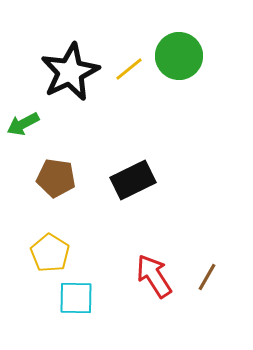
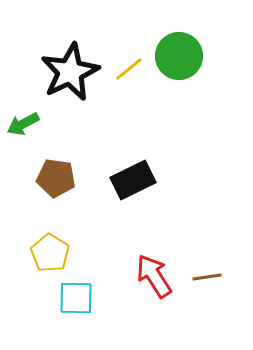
brown line: rotated 52 degrees clockwise
